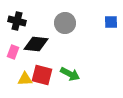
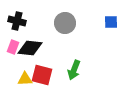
black diamond: moved 6 px left, 4 px down
pink rectangle: moved 5 px up
green arrow: moved 4 px right, 4 px up; rotated 84 degrees clockwise
